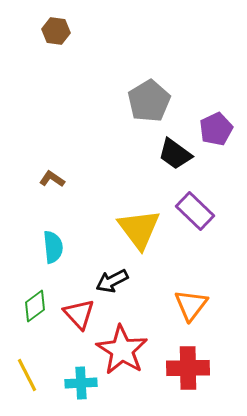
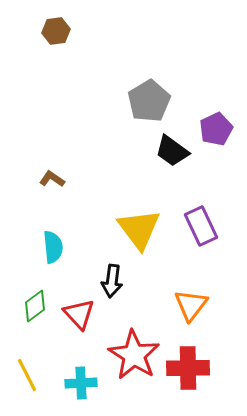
brown hexagon: rotated 16 degrees counterclockwise
black trapezoid: moved 3 px left, 3 px up
purple rectangle: moved 6 px right, 15 px down; rotated 21 degrees clockwise
black arrow: rotated 56 degrees counterclockwise
red star: moved 12 px right, 5 px down
